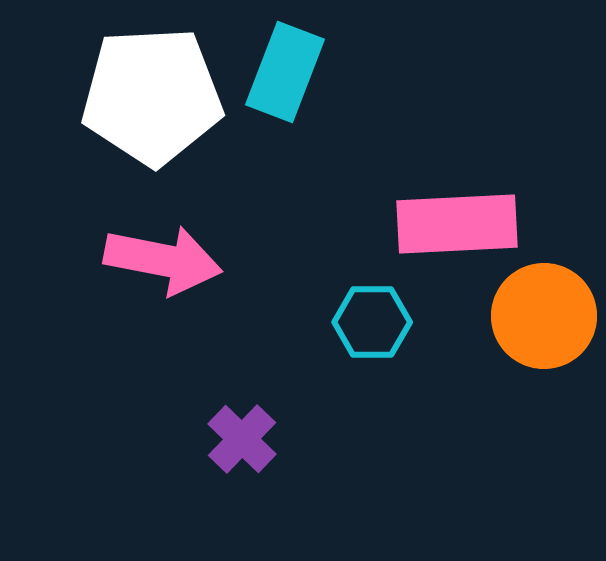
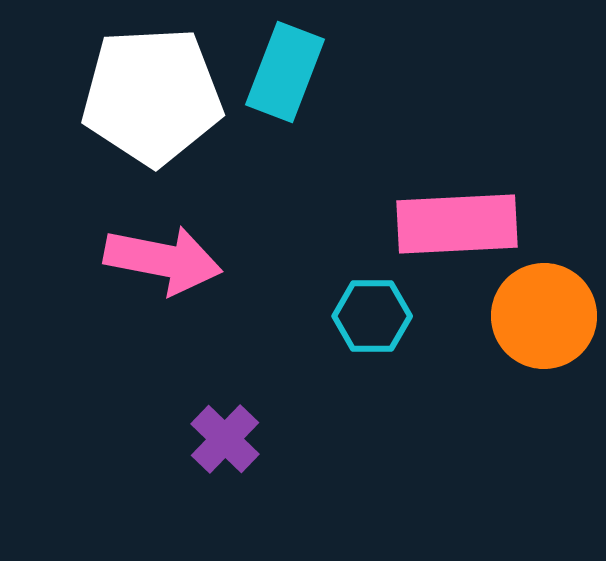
cyan hexagon: moved 6 px up
purple cross: moved 17 px left
